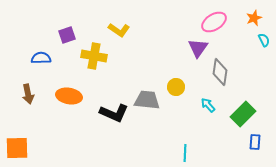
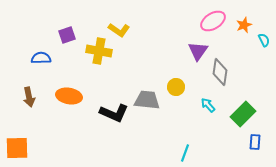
orange star: moved 10 px left, 7 px down
pink ellipse: moved 1 px left, 1 px up
purple triangle: moved 3 px down
yellow cross: moved 5 px right, 5 px up
brown arrow: moved 1 px right, 3 px down
cyan line: rotated 18 degrees clockwise
